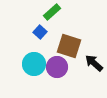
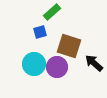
blue square: rotated 32 degrees clockwise
